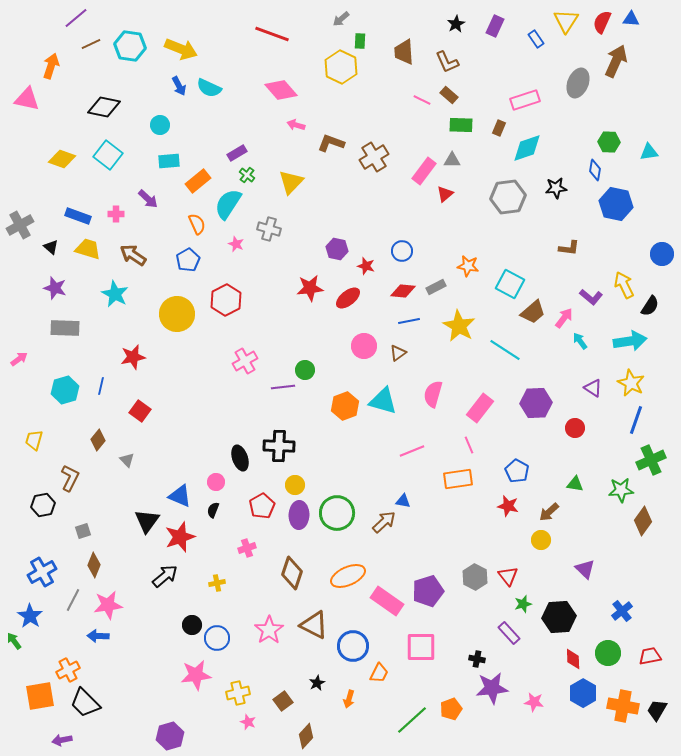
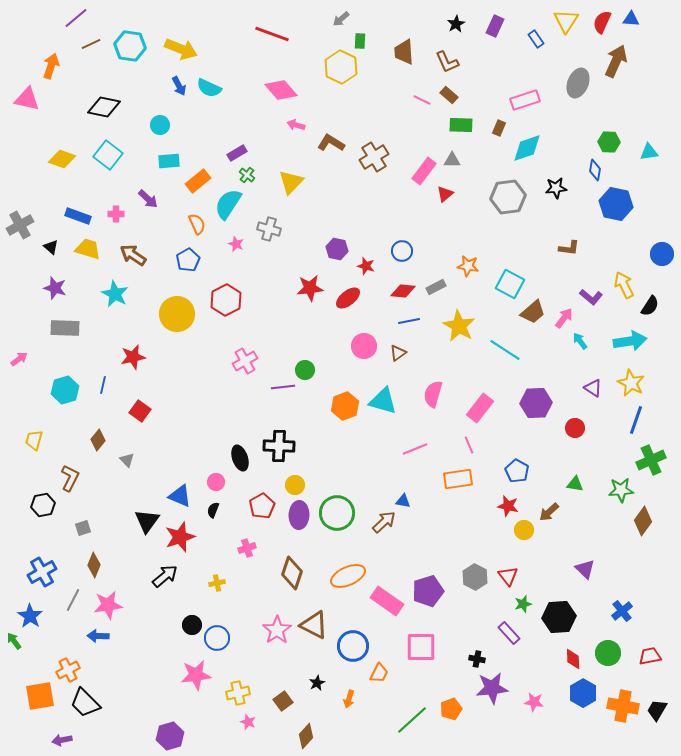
brown L-shape at (331, 143): rotated 12 degrees clockwise
blue line at (101, 386): moved 2 px right, 1 px up
pink line at (412, 451): moved 3 px right, 2 px up
gray square at (83, 531): moved 3 px up
yellow circle at (541, 540): moved 17 px left, 10 px up
pink star at (269, 630): moved 8 px right
